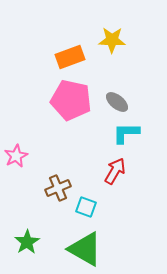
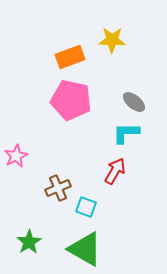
gray ellipse: moved 17 px right
green star: moved 2 px right
